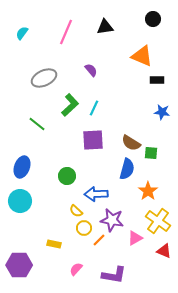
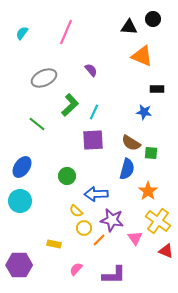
black triangle: moved 24 px right; rotated 12 degrees clockwise
black rectangle: moved 9 px down
cyan line: moved 4 px down
blue star: moved 18 px left
blue ellipse: rotated 15 degrees clockwise
pink triangle: rotated 35 degrees counterclockwise
red triangle: moved 2 px right
purple L-shape: rotated 10 degrees counterclockwise
